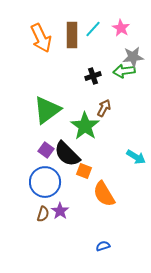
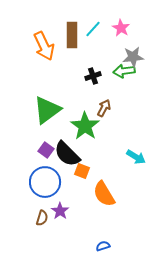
orange arrow: moved 3 px right, 8 px down
orange square: moved 2 px left
brown semicircle: moved 1 px left, 4 px down
